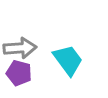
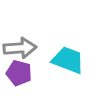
cyan trapezoid: rotated 32 degrees counterclockwise
